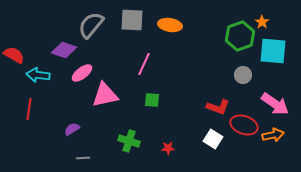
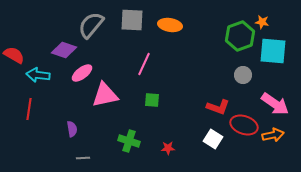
orange star: rotated 24 degrees counterclockwise
purple semicircle: rotated 112 degrees clockwise
